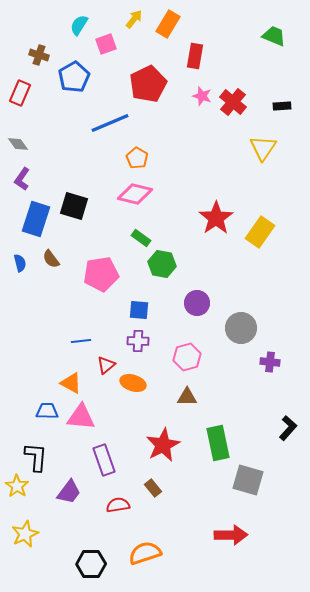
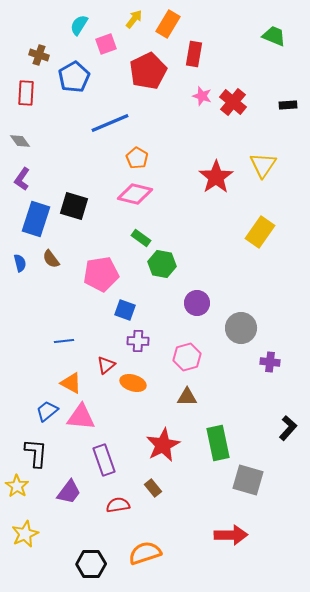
red rectangle at (195, 56): moved 1 px left, 2 px up
red pentagon at (148, 84): moved 13 px up
red rectangle at (20, 93): moved 6 px right; rotated 20 degrees counterclockwise
black rectangle at (282, 106): moved 6 px right, 1 px up
gray diamond at (18, 144): moved 2 px right, 3 px up
yellow triangle at (263, 148): moved 17 px down
red star at (216, 218): moved 41 px up
blue square at (139, 310): moved 14 px left; rotated 15 degrees clockwise
blue line at (81, 341): moved 17 px left
blue trapezoid at (47, 411): rotated 40 degrees counterclockwise
black L-shape at (36, 457): moved 4 px up
